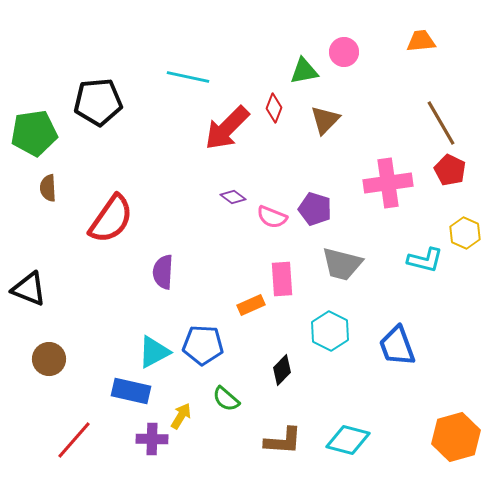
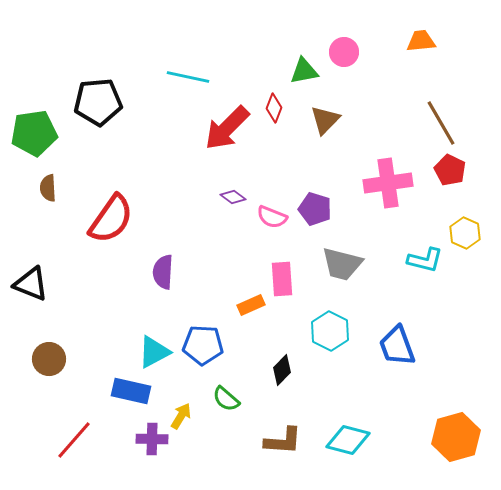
black triangle: moved 2 px right, 5 px up
